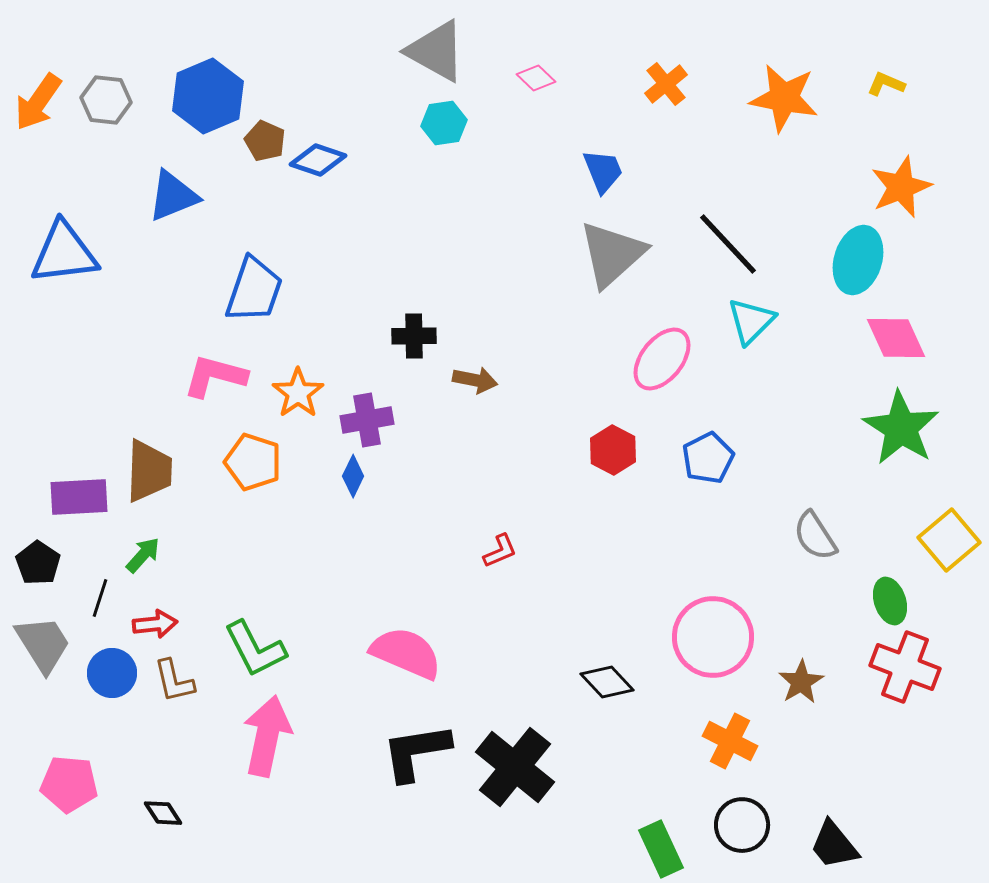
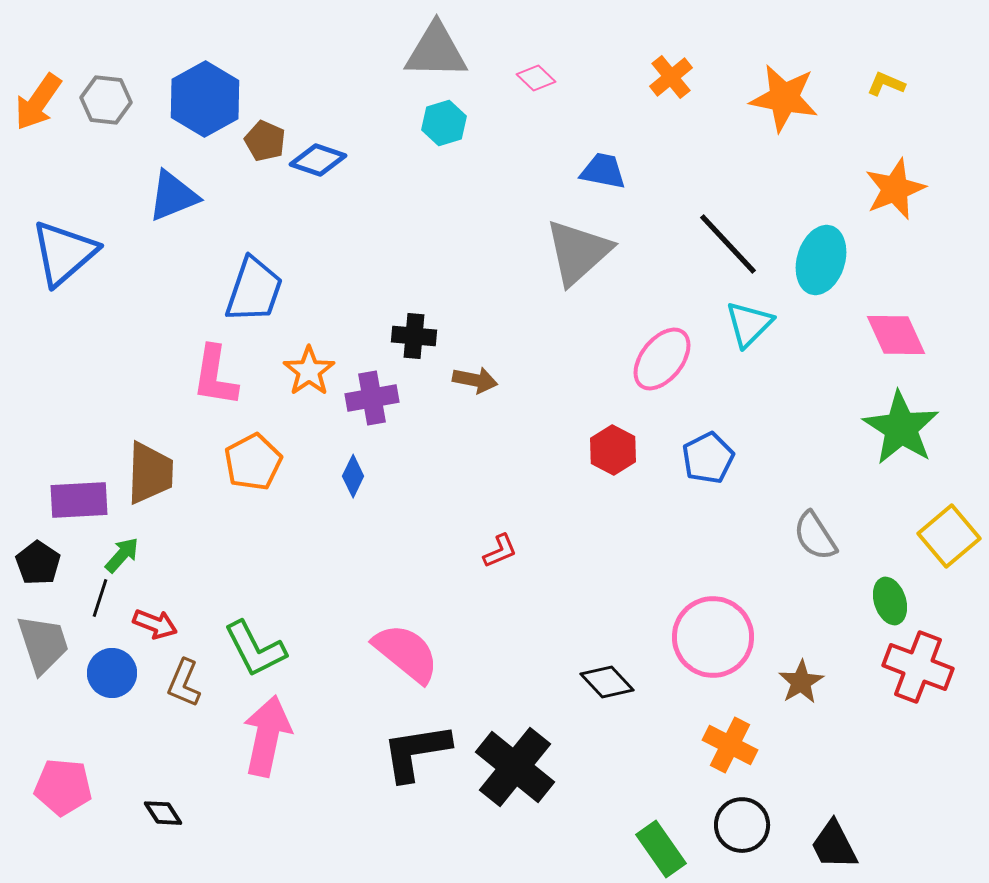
gray triangle at (436, 51): rotated 28 degrees counterclockwise
orange cross at (666, 84): moved 5 px right, 7 px up
blue hexagon at (208, 96): moved 3 px left, 3 px down; rotated 6 degrees counterclockwise
cyan hexagon at (444, 123): rotated 9 degrees counterclockwise
blue trapezoid at (603, 171): rotated 57 degrees counterclockwise
orange star at (901, 187): moved 6 px left, 2 px down
blue triangle at (64, 253): rotated 34 degrees counterclockwise
gray triangle at (612, 254): moved 34 px left, 2 px up
cyan ellipse at (858, 260): moved 37 px left
cyan triangle at (751, 321): moved 2 px left, 3 px down
black cross at (414, 336): rotated 6 degrees clockwise
pink diamond at (896, 338): moved 3 px up
pink L-shape at (215, 376): rotated 96 degrees counterclockwise
orange star at (298, 393): moved 11 px right, 22 px up
purple cross at (367, 420): moved 5 px right, 22 px up
orange pentagon at (253, 462): rotated 26 degrees clockwise
brown trapezoid at (149, 471): moved 1 px right, 2 px down
purple rectangle at (79, 497): moved 3 px down
yellow square at (949, 540): moved 4 px up
green arrow at (143, 555): moved 21 px left
red arrow at (155, 624): rotated 27 degrees clockwise
gray trapezoid at (43, 644): rotated 14 degrees clockwise
pink semicircle at (406, 653): rotated 16 degrees clockwise
red cross at (905, 667): moved 13 px right
brown L-shape at (174, 681): moved 10 px right, 2 px down; rotated 36 degrees clockwise
orange cross at (730, 741): moved 4 px down
pink pentagon at (69, 784): moved 6 px left, 3 px down
black trapezoid at (834, 845): rotated 12 degrees clockwise
green rectangle at (661, 849): rotated 10 degrees counterclockwise
